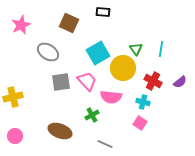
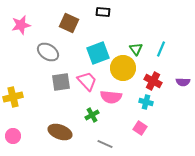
pink star: rotated 12 degrees clockwise
cyan line: rotated 14 degrees clockwise
cyan square: rotated 10 degrees clockwise
purple semicircle: moved 3 px right; rotated 40 degrees clockwise
cyan cross: moved 3 px right
pink square: moved 5 px down
brown ellipse: moved 1 px down
pink circle: moved 2 px left
